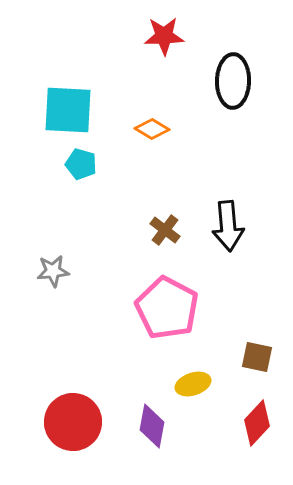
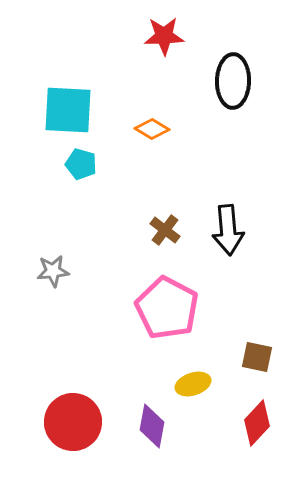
black arrow: moved 4 px down
